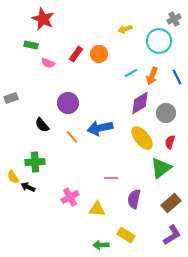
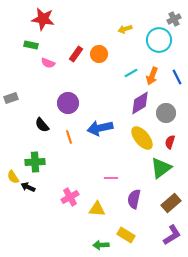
red star: rotated 15 degrees counterclockwise
cyan circle: moved 1 px up
orange line: moved 3 px left; rotated 24 degrees clockwise
